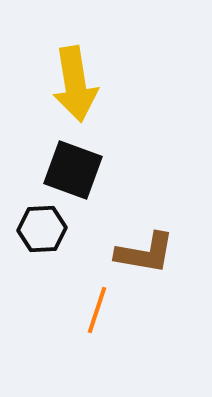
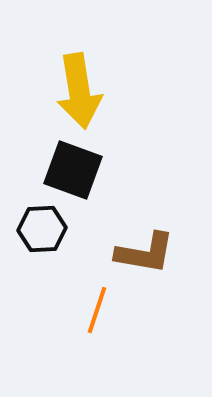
yellow arrow: moved 4 px right, 7 px down
